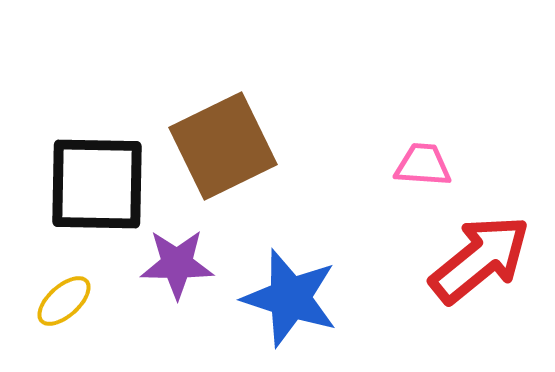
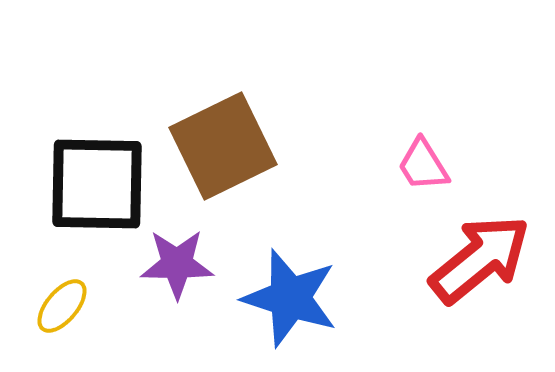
pink trapezoid: rotated 126 degrees counterclockwise
yellow ellipse: moved 2 px left, 5 px down; rotated 8 degrees counterclockwise
